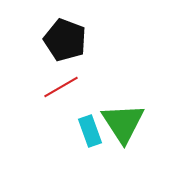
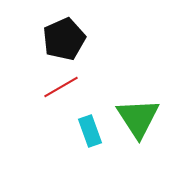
black pentagon: moved 1 px left, 1 px up; rotated 27 degrees clockwise
green triangle: moved 15 px right, 5 px up
